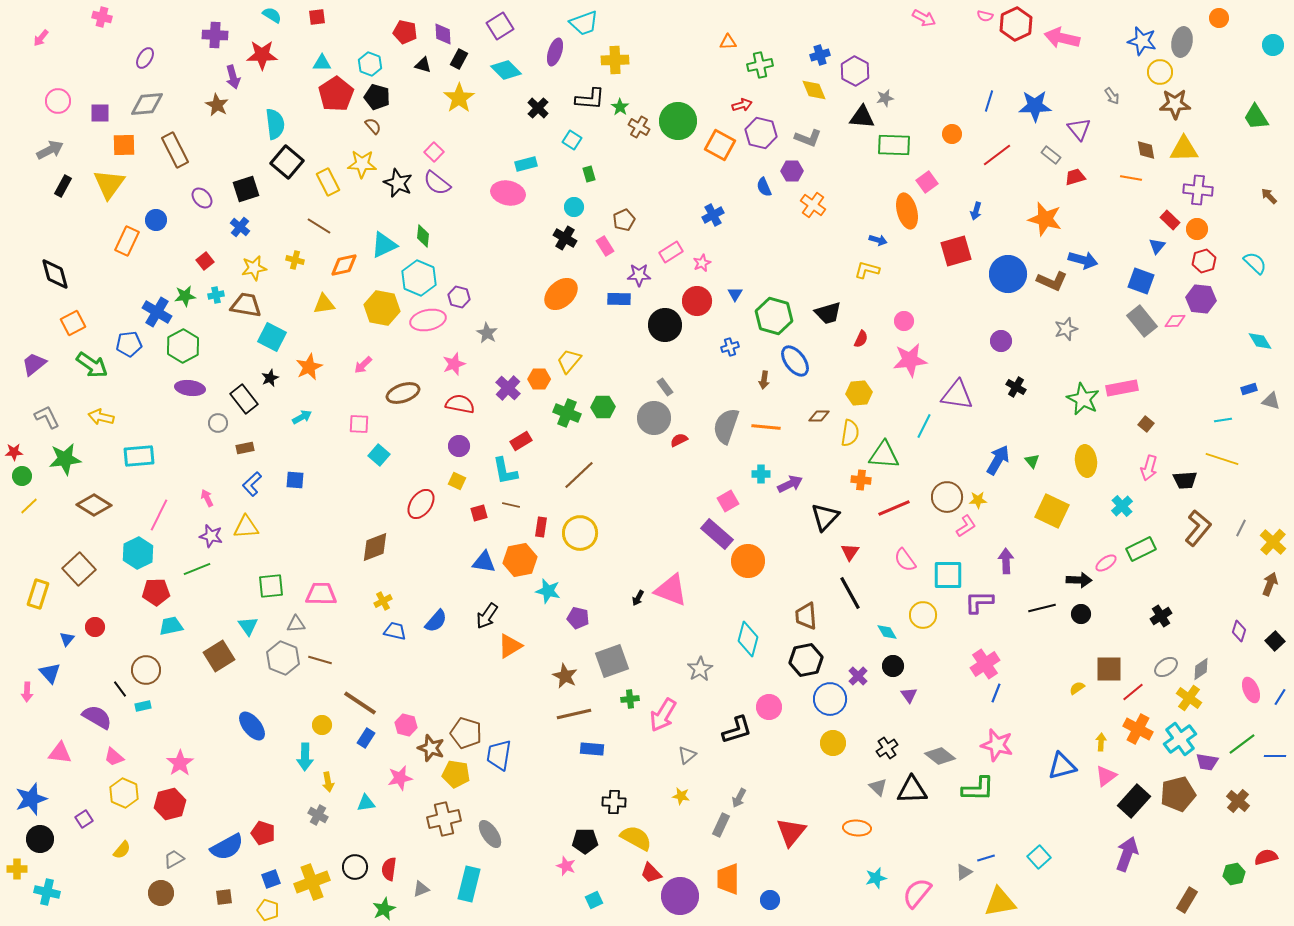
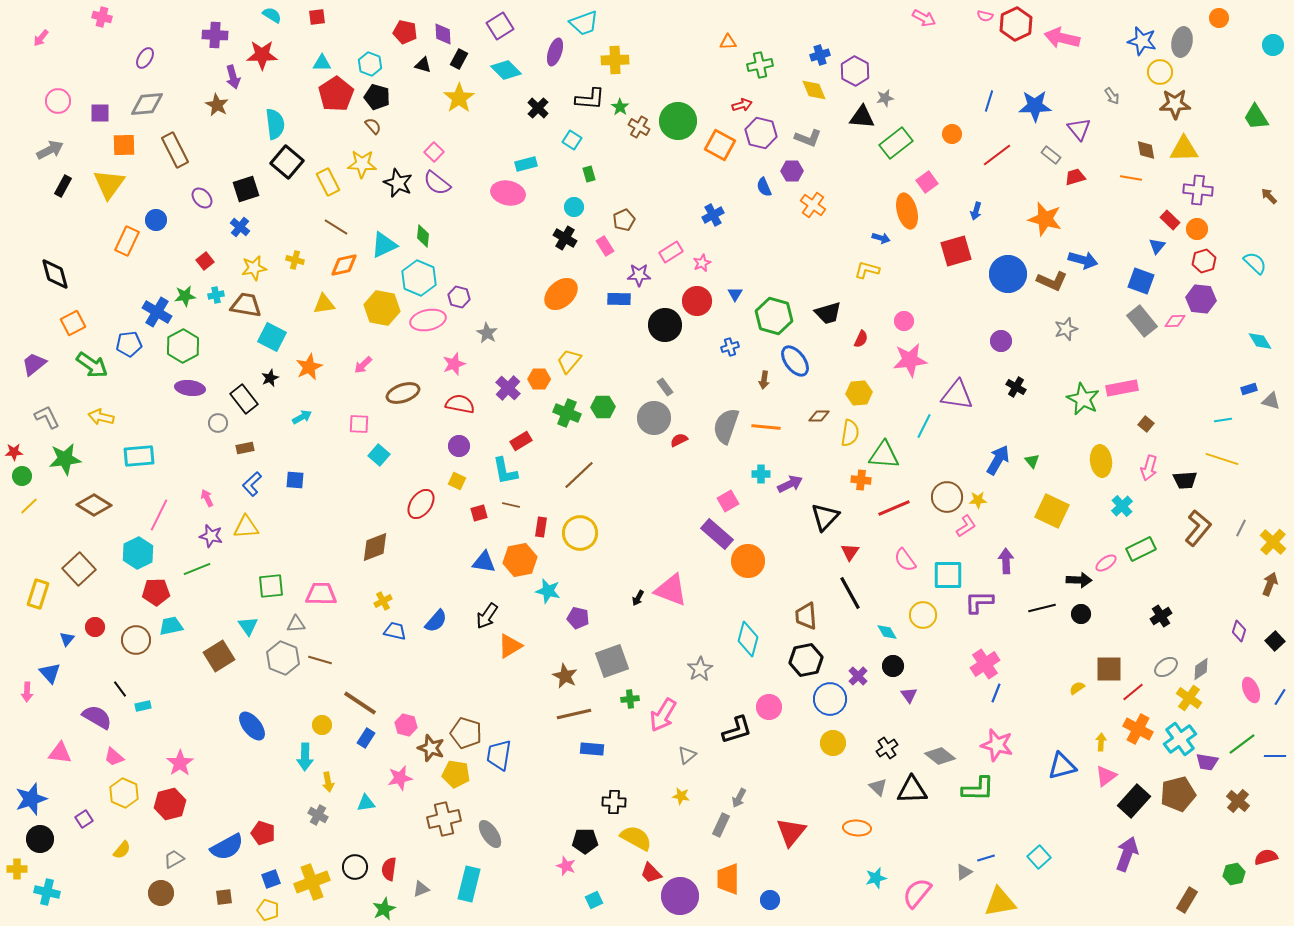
green rectangle at (894, 145): moved 2 px right, 2 px up; rotated 40 degrees counterclockwise
brown line at (319, 226): moved 17 px right, 1 px down
blue arrow at (878, 240): moved 3 px right, 2 px up
yellow ellipse at (1086, 461): moved 15 px right
brown circle at (146, 670): moved 10 px left, 30 px up
